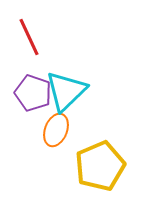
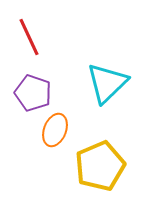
cyan triangle: moved 41 px right, 8 px up
orange ellipse: moved 1 px left
